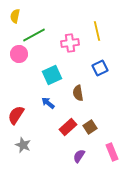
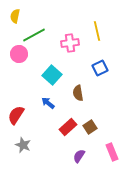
cyan square: rotated 24 degrees counterclockwise
